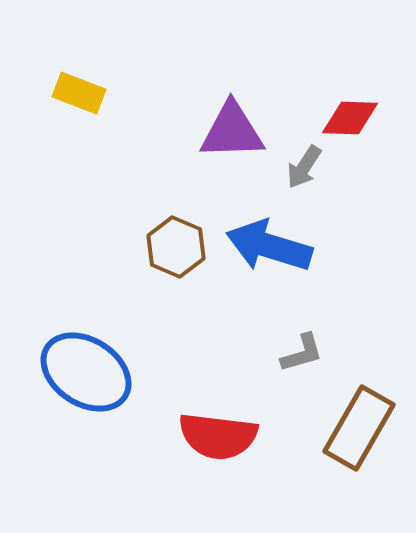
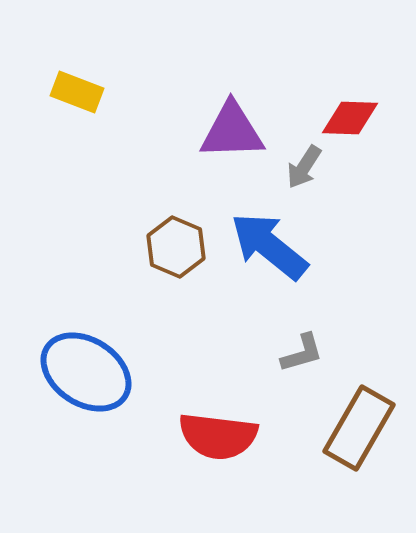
yellow rectangle: moved 2 px left, 1 px up
blue arrow: rotated 22 degrees clockwise
